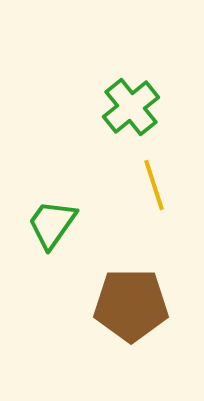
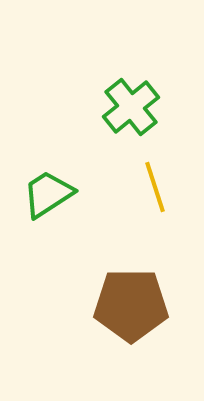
yellow line: moved 1 px right, 2 px down
green trapezoid: moved 4 px left, 30 px up; rotated 22 degrees clockwise
